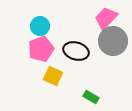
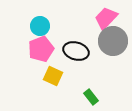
green rectangle: rotated 21 degrees clockwise
